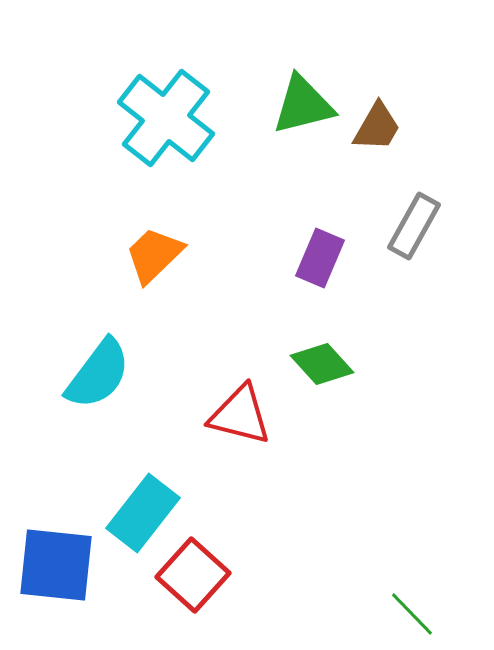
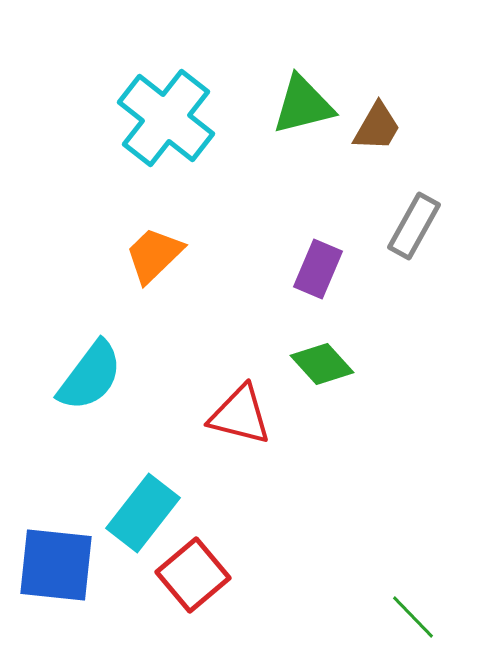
purple rectangle: moved 2 px left, 11 px down
cyan semicircle: moved 8 px left, 2 px down
red square: rotated 8 degrees clockwise
green line: moved 1 px right, 3 px down
